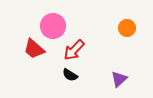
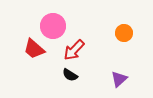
orange circle: moved 3 px left, 5 px down
